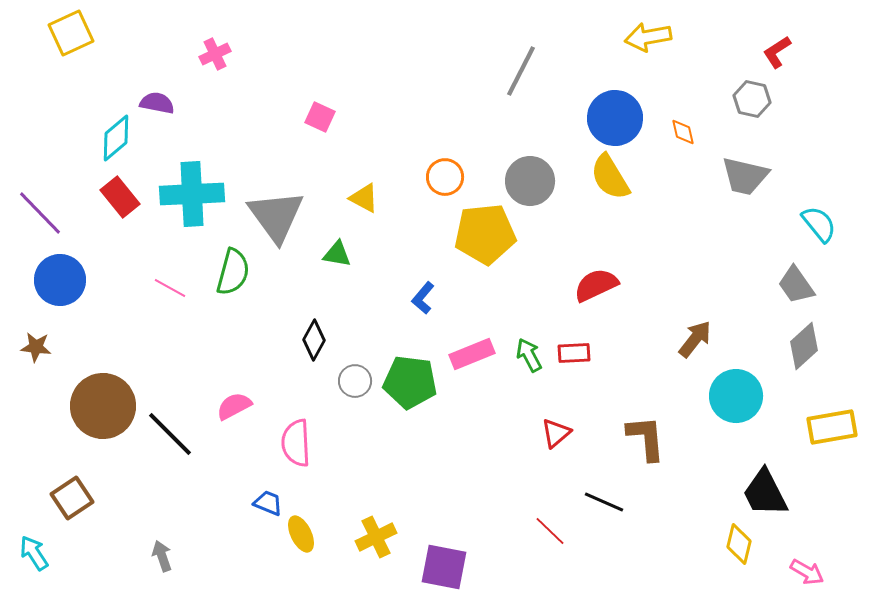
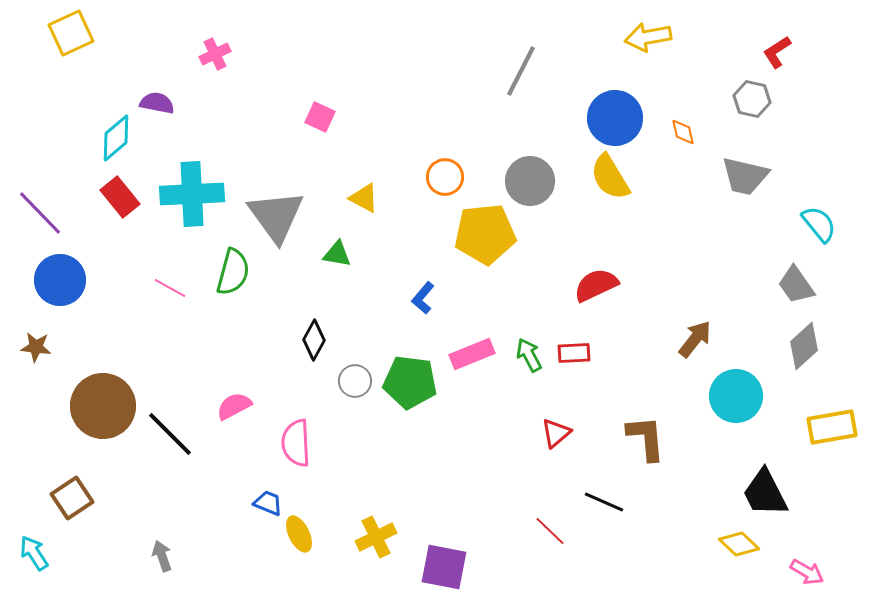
yellow ellipse at (301, 534): moved 2 px left
yellow diamond at (739, 544): rotated 60 degrees counterclockwise
